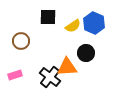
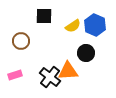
black square: moved 4 px left, 1 px up
blue hexagon: moved 1 px right, 2 px down
orange triangle: moved 1 px right, 4 px down
